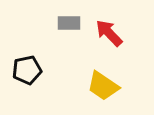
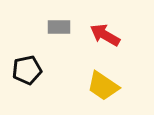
gray rectangle: moved 10 px left, 4 px down
red arrow: moved 4 px left, 2 px down; rotated 16 degrees counterclockwise
